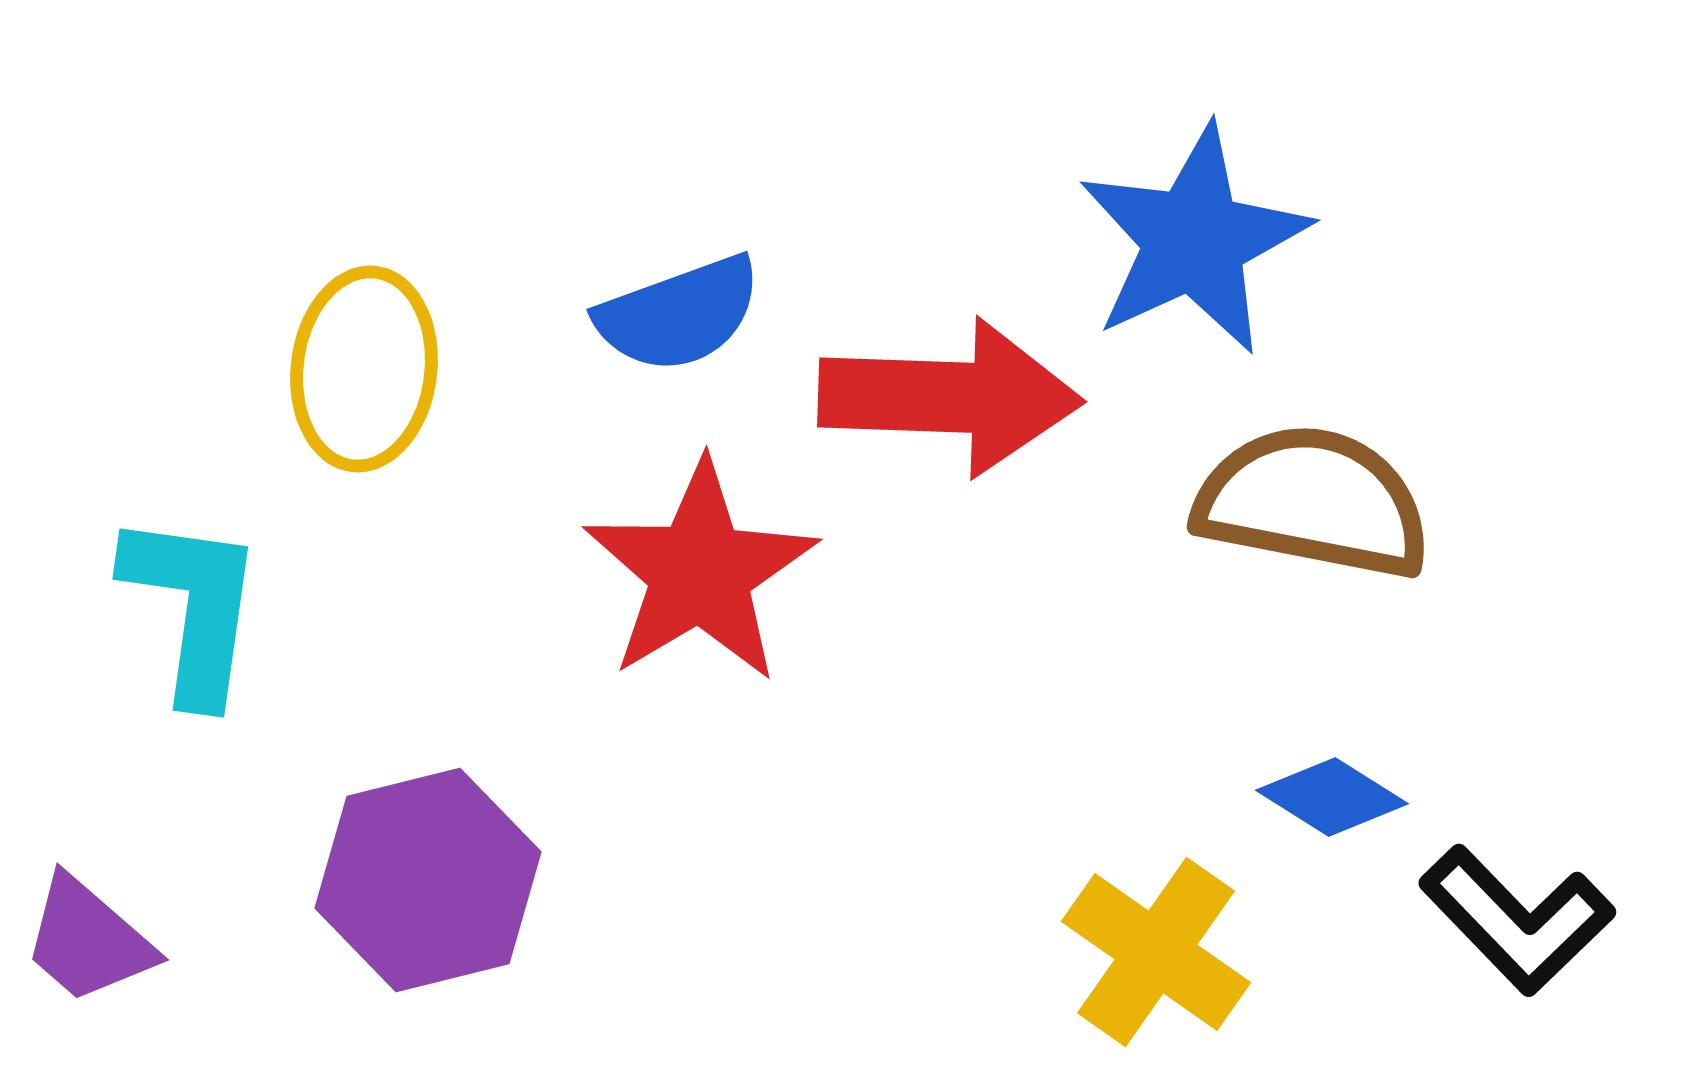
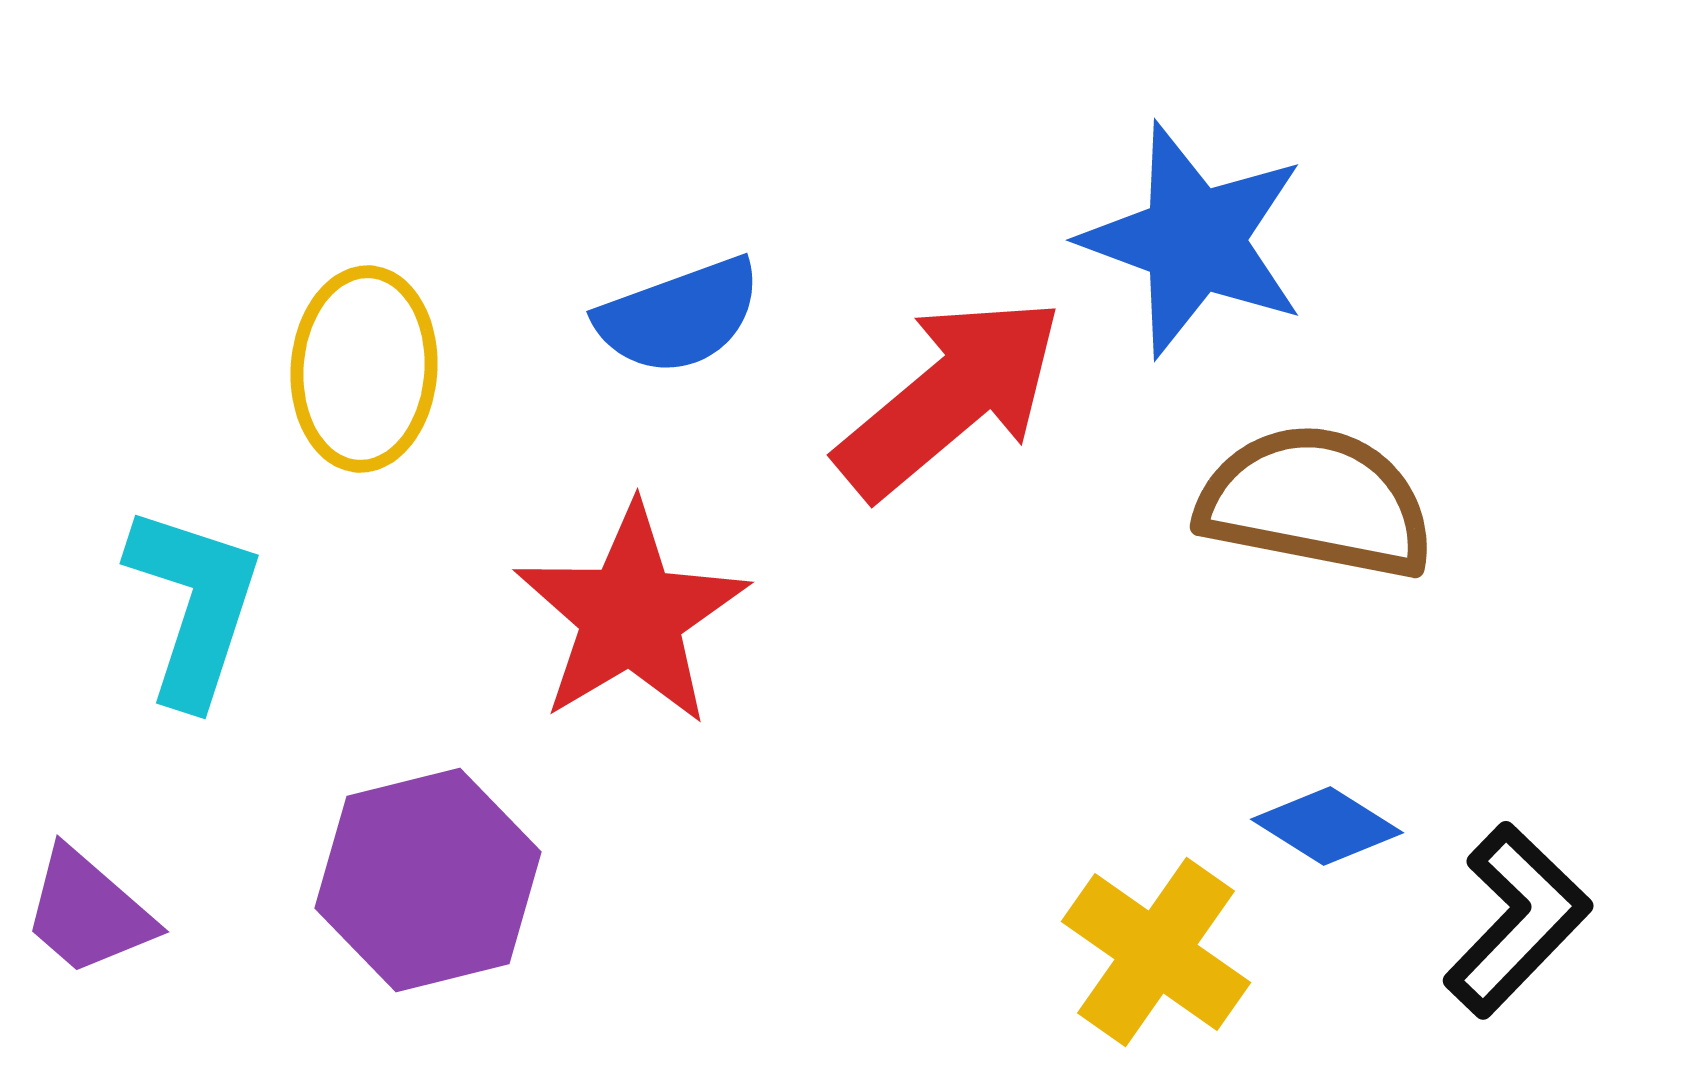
blue star: rotated 27 degrees counterclockwise
blue semicircle: moved 2 px down
yellow ellipse: rotated 3 degrees counterclockwise
red arrow: rotated 42 degrees counterclockwise
brown semicircle: moved 3 px right
red star: moved 69 px left, 43 px down
cyan L-shape: moved 1 px right, 2 px up; rotated 10 degrees clockwise
blue diamond: moved 5 px left, 29 px down
black L-shape: rotated 92 degrees counterclockwise
purple trapezoid: moved 28 px up
